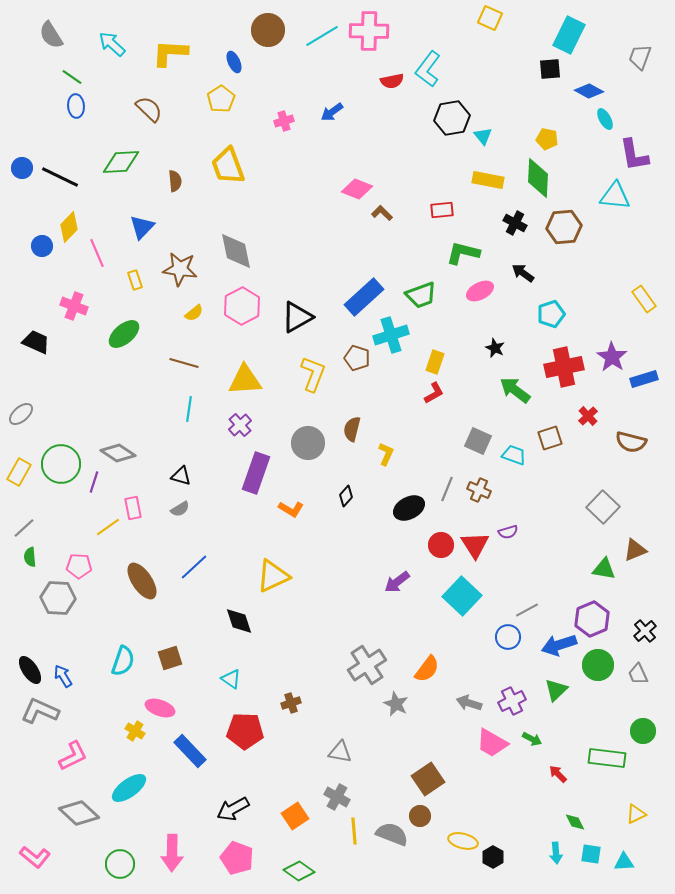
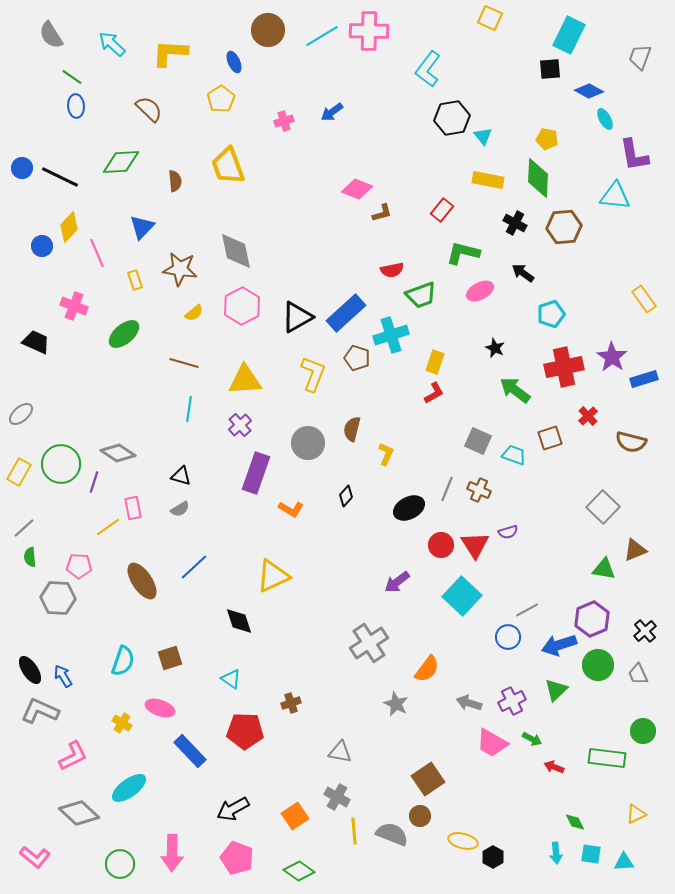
red semicircle at (392, 81): moved 189 px down
red rectangle at (442, 210): rotated 45 degrees counterclockwise
brown L-shape at (382, 213): rotated 120 degrees clockwise
blue rectangle at (364, 297): moved 18 px left, 16 px down
gray cross at (367, 665): moved 2 px right, 22 px up
yellow cross at (135, 731): moved 13 px left, 8 px up
red arrow at (558, 774): moved 4 px left, 7 px up; rotated 24 degrees counterclockwise
